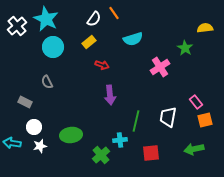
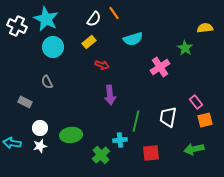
white cross: rotated 24 degrees counterclockwise
white circle: moved 6 px right, 1 px down
